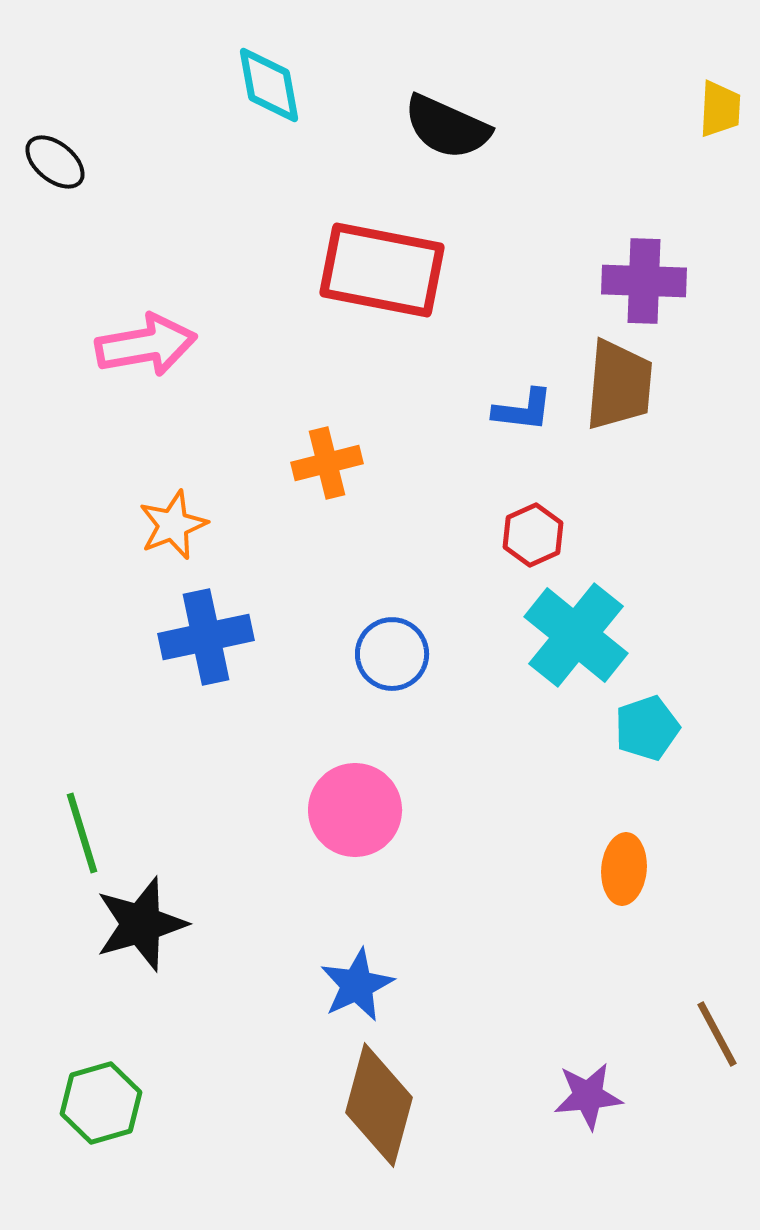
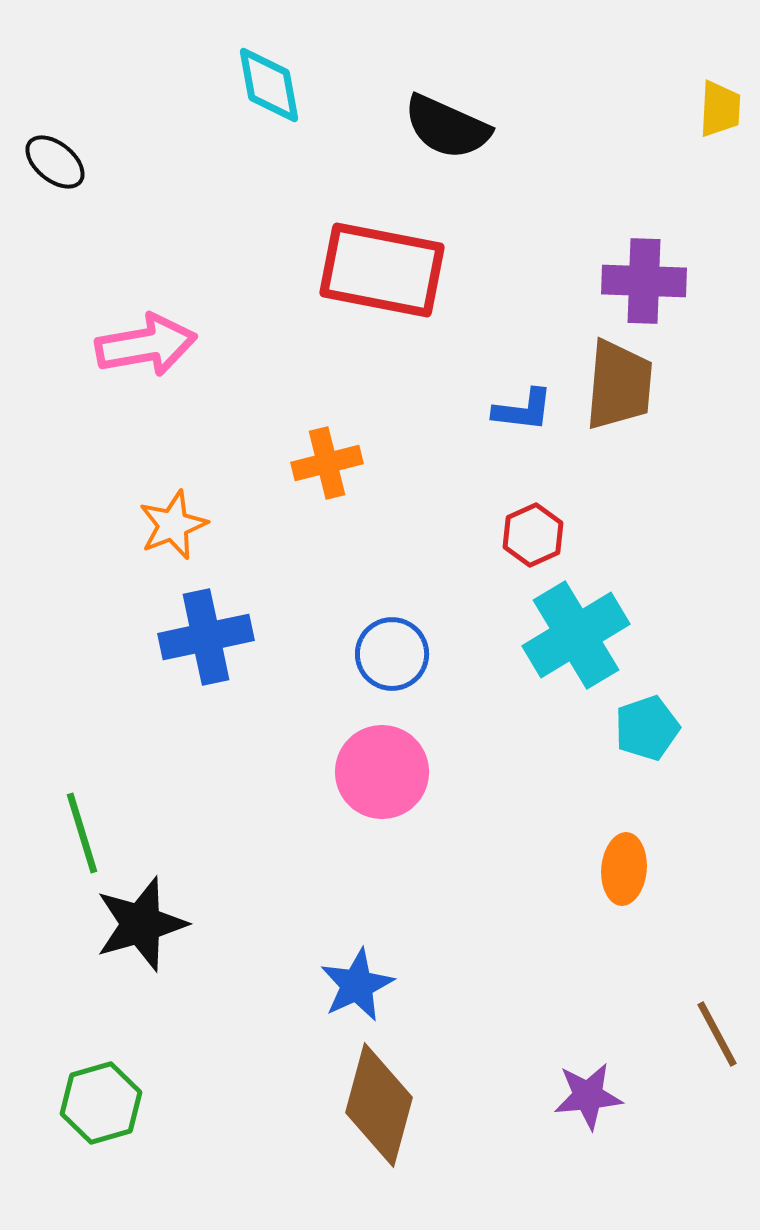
cyan cross: rotated 20 degrees clockwise
pink circle: moved 27 px right, 38 px up
